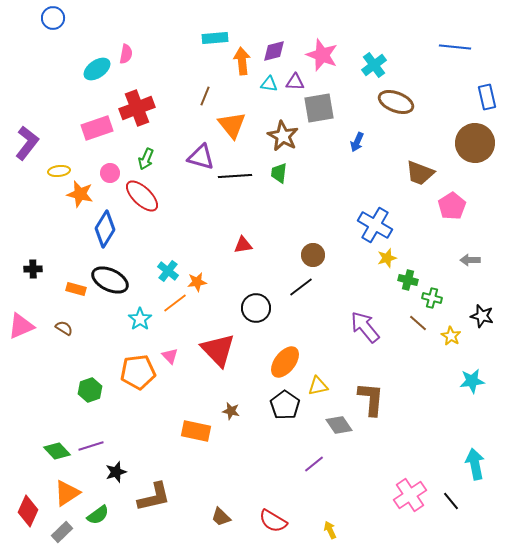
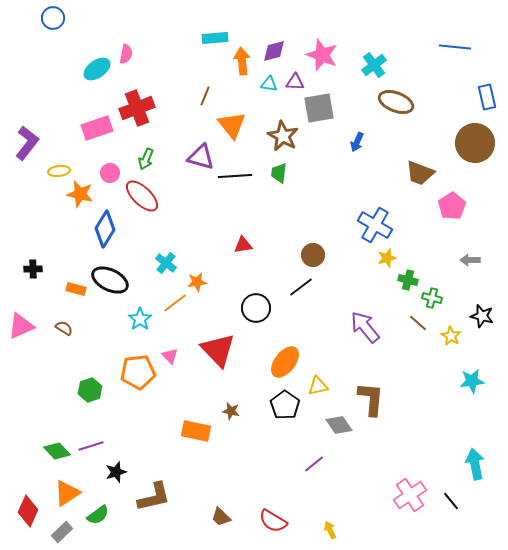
cyan cross at (168, 271): moved 2 px left, 8 px up
